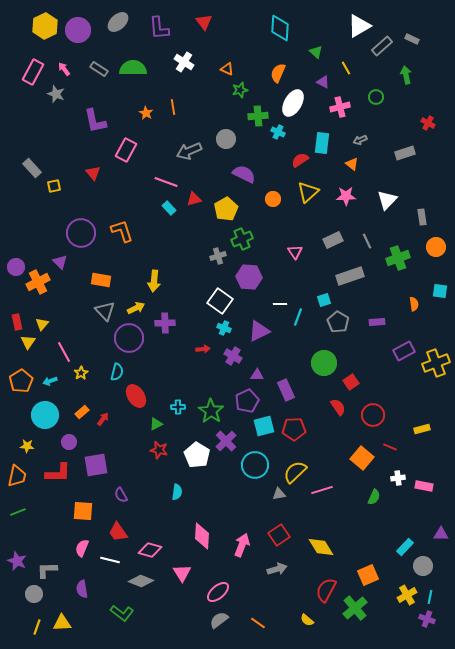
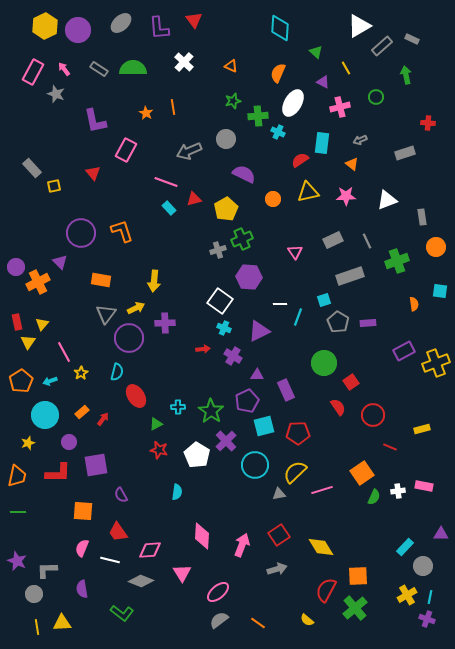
gray ellipse at (118, 22): moved 3 px right, 1 px down
red triangle at (204, 22): moved 10 px left, 2 px up
white cross at (184, 62): rotated 12 degrees clockwise
orange triangle at (227, 69): moved 4 px right, 3 px up
green star at (240, 90): moved 7 px left, 11 px down
red cross at (428, 123): rotated 24 degrees counterclockwise
yellow triangle at (308, 192): rotated 30 degrees clockwise
white triangle at (387, 200): rotated 25 degrees clockwise
gray cross at (218, 256): moved 6 px up
green cross at (398, 258): moved 1 px left, 3 px down
gray triangle at (105, 311): moved 1 px right, 3 px down; rotated 20 degrees clockwise
purple rectangle at (377, 322): moved 9 px left, 1 px down
red pentagon at (294, 429): moved 4 px right, 4 px down
yellow star at (27, 446): moved 1 px right, 3 px up; rotated 24 degrees counterclockwise
orange square at (362, 458): moved 15 px down; rotated 15 degrees clockwise
white cross at (398, 478): moved 13 px down
green line at (18, 512): rotated 21 degrees clockwise
pink diamond at (150, 550): rotated 20 degrees counterclockwise
orange square at (368, 575): moved 10 px left, 1 px down; rotated 20 degrees clockwise
yellow line at (37, 627): rotated 28 degrees counterclockwise
